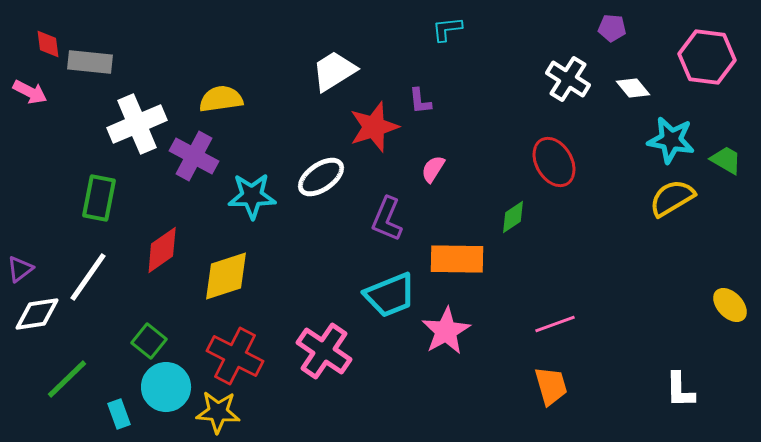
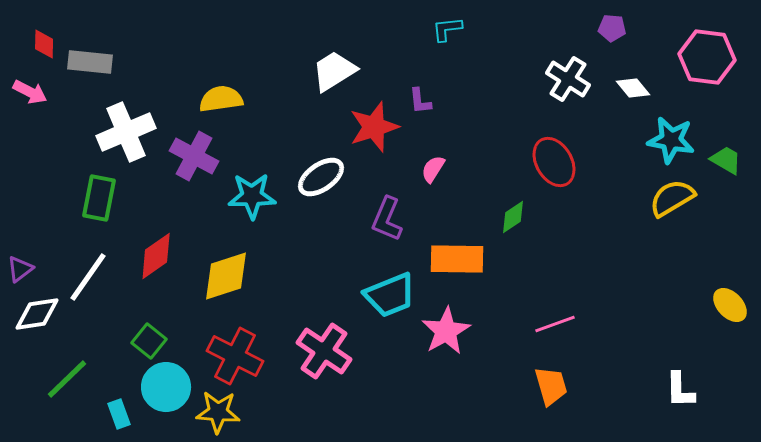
red diamond at (48, 44): moved 4 px left; rotated 8 degrees clockwise
white cross at (137, 124): moved 11 px left, 8 px down
red diamond at (162, 250): moved 6 px left, 6 px down
